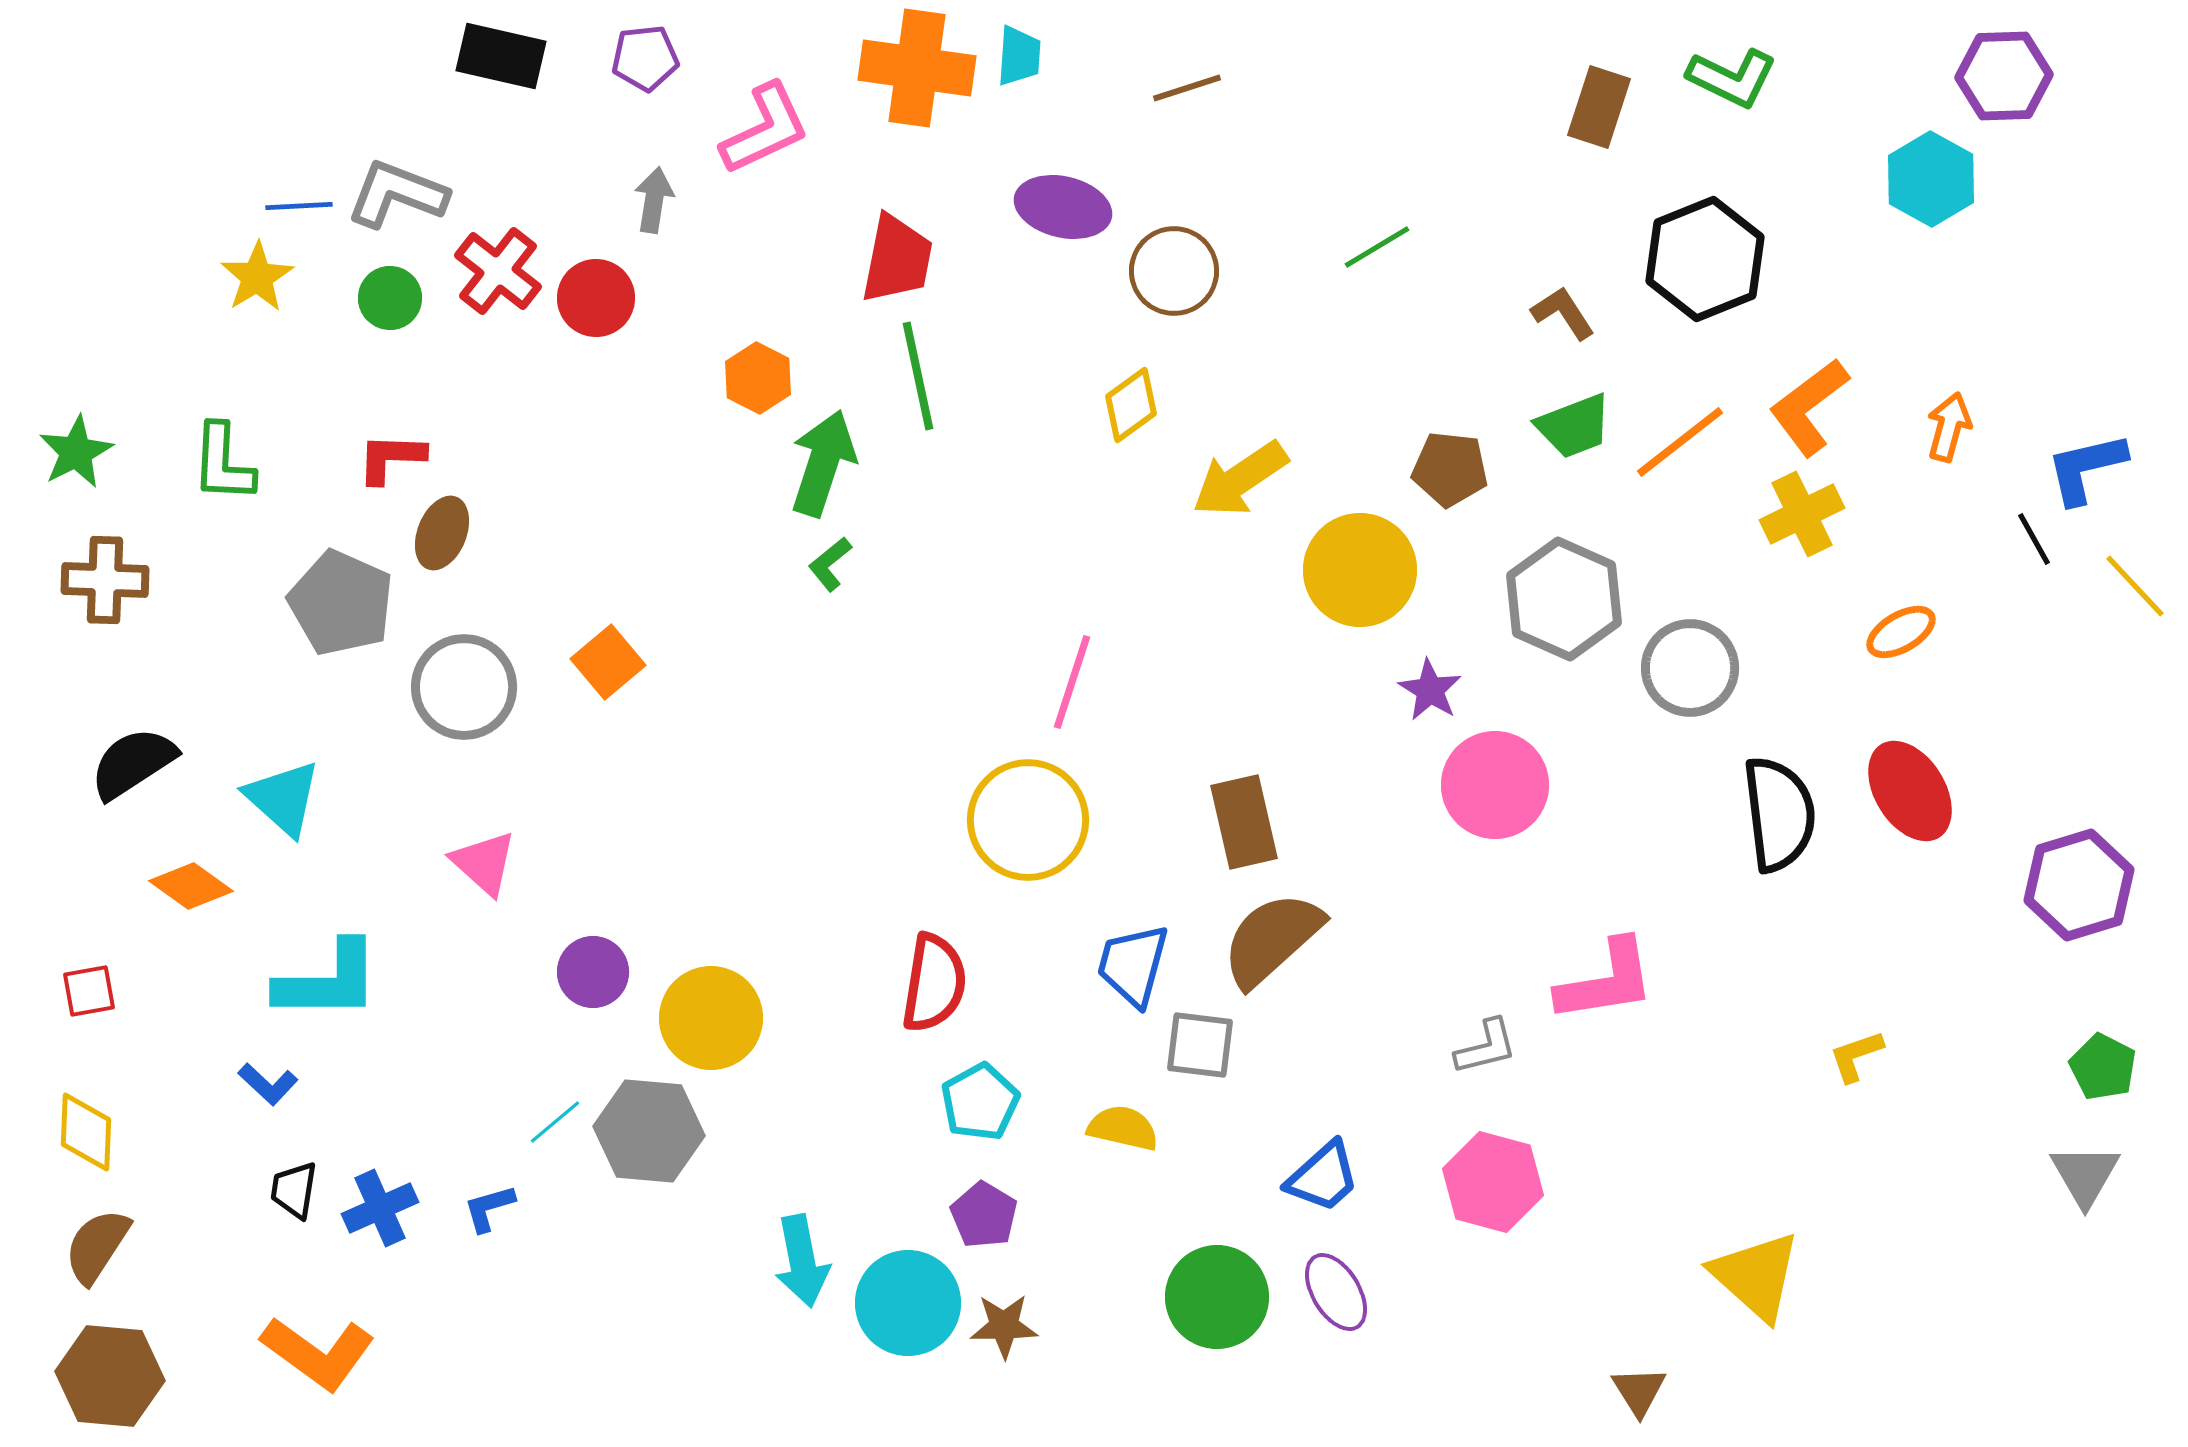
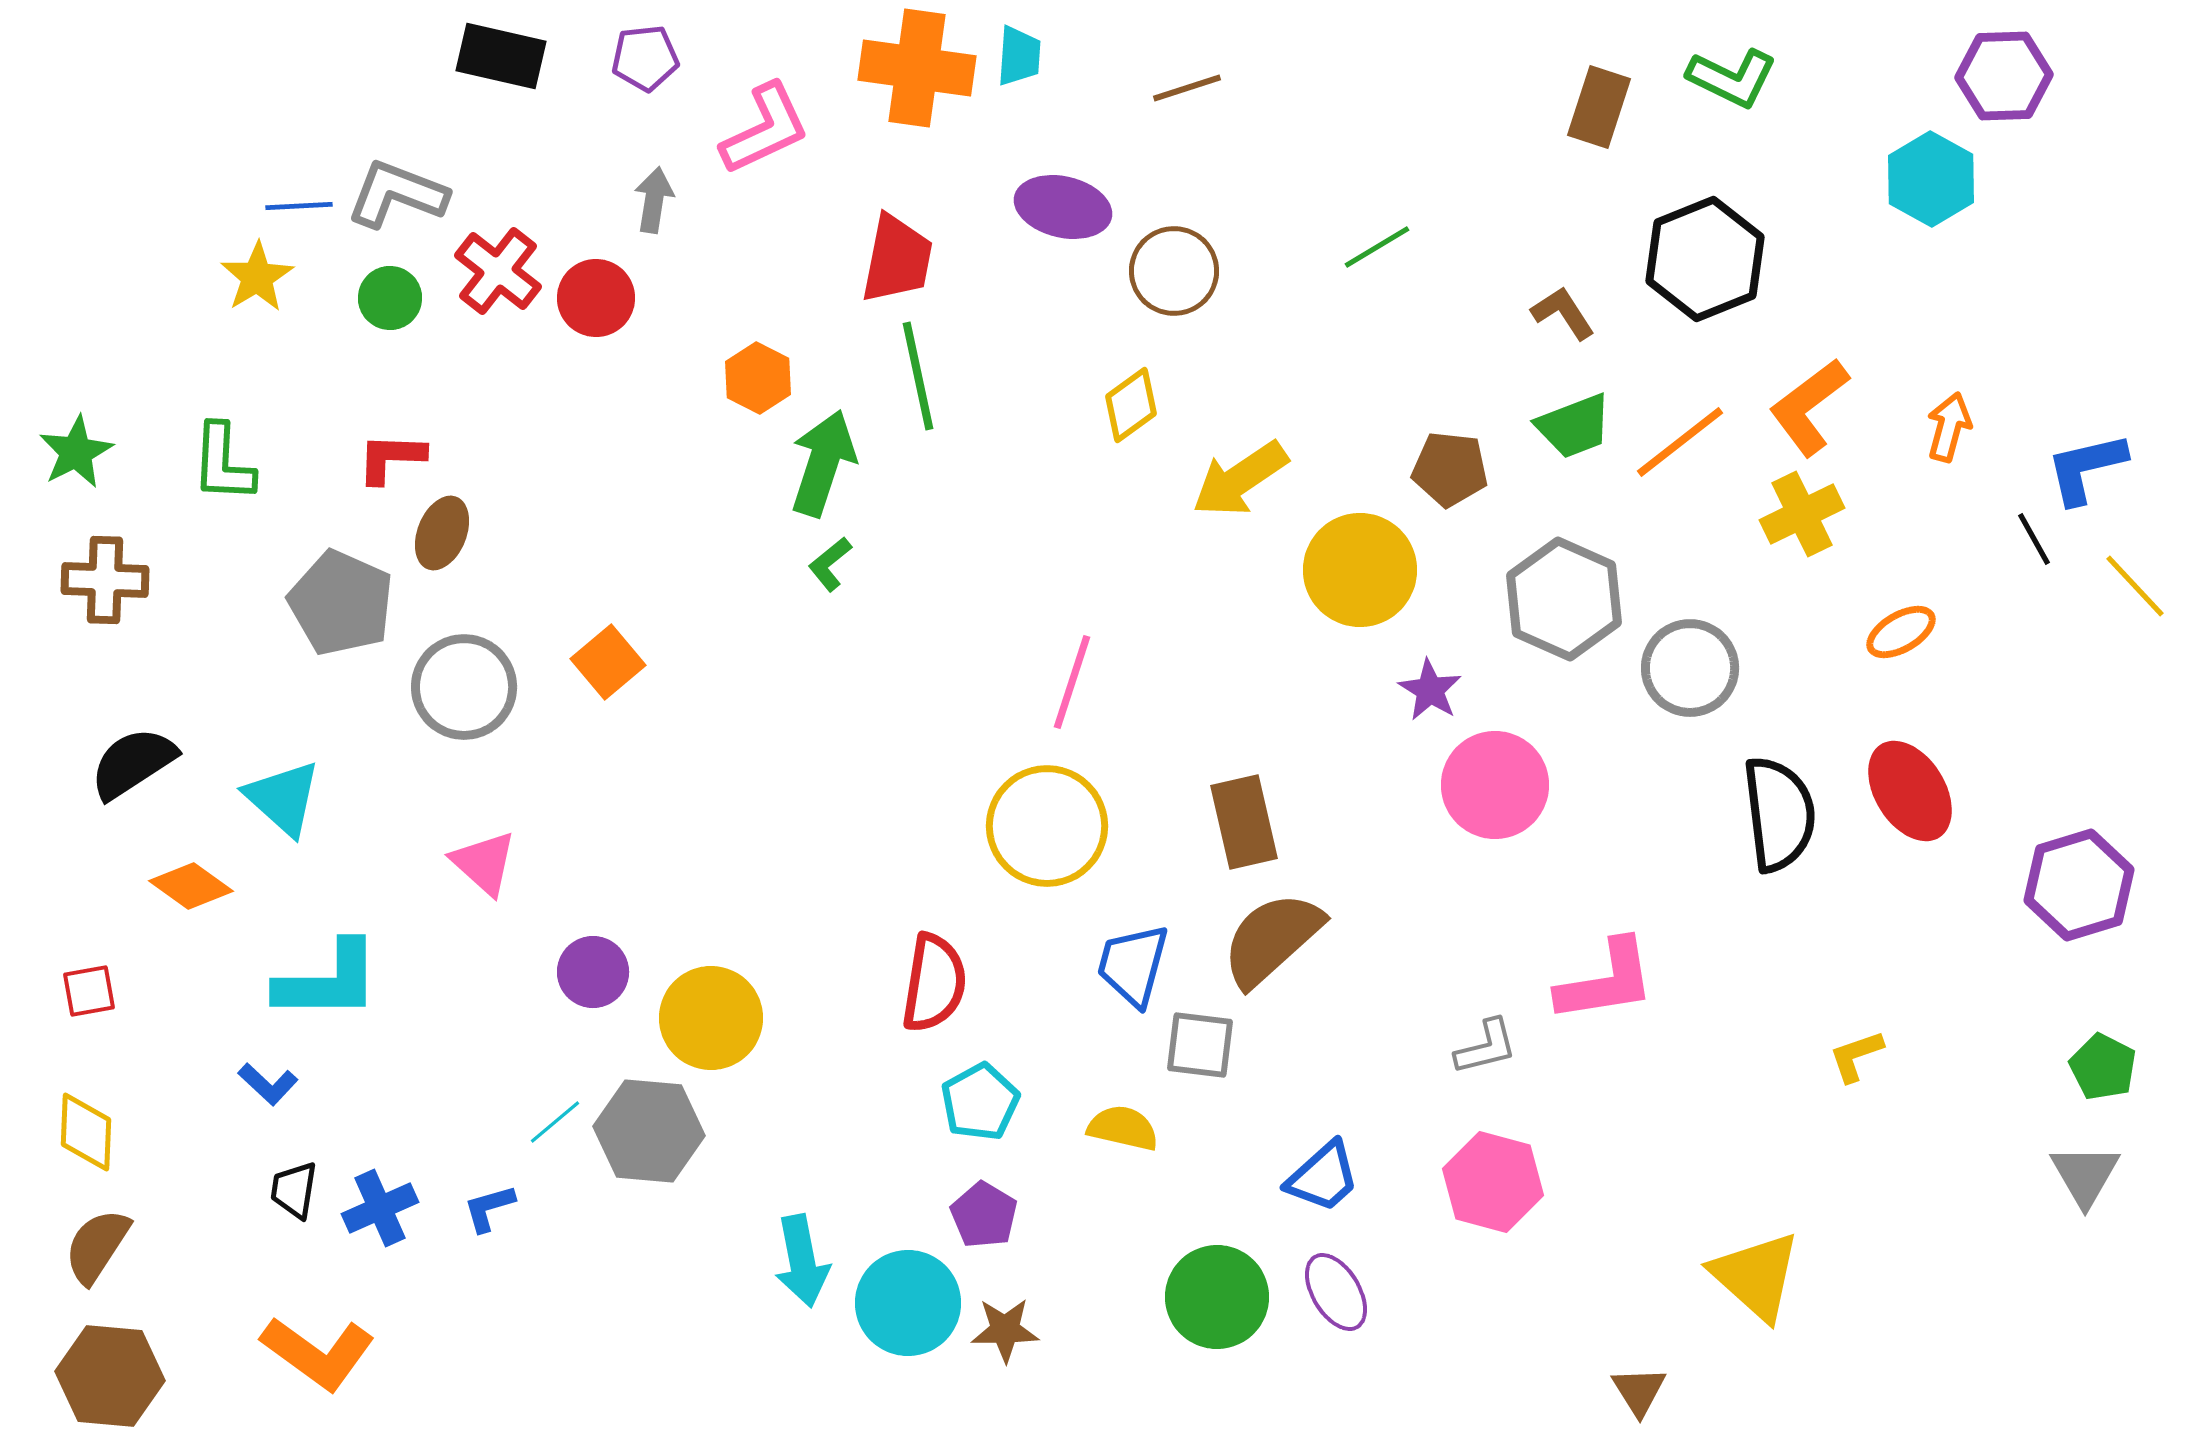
yellow circle at (1028, 820): moved 19 px right, 6 px down
brown star at (1004, 1326): moved 1 px right, 4 px down
